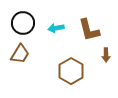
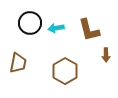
black circle: moved 7 px right
brown trapezoid: moved 2 px left, 9 px down; rotated 20 degrees counterclockwise
brown hexagon: moved 6 px left
